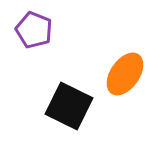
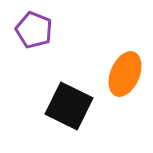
orange ellipse: rotated 12 degrees counterclockwise
